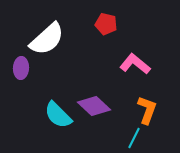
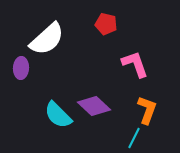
pink L-shape: rotated 32 degrees clockwise
